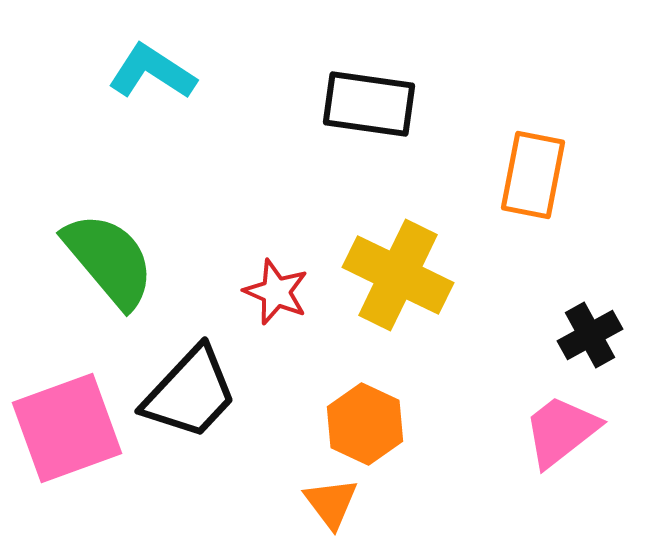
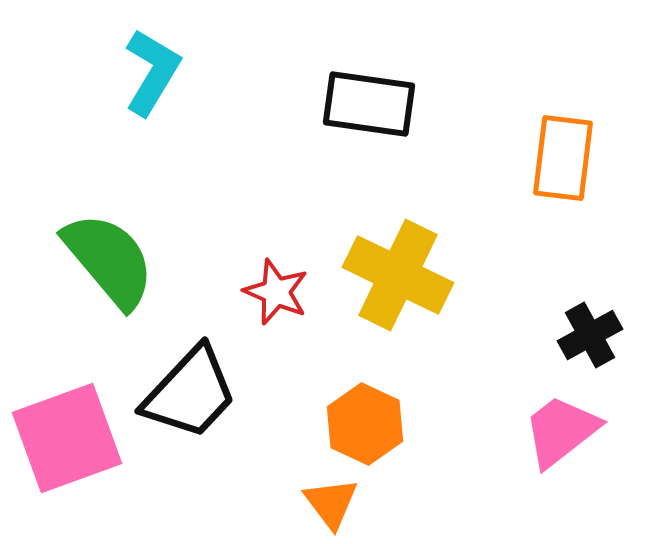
cyan L-shape: rotated 88 degrees clockwise
orange rectangle: moved 30 px right, 17 px up; rotated 4 degrees counterclockwise
pink square: moved 10 px down
